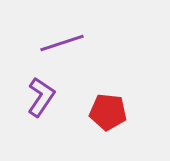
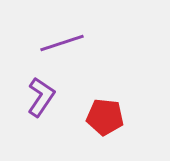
red pentagon: moved 3 px left, 5 px down
